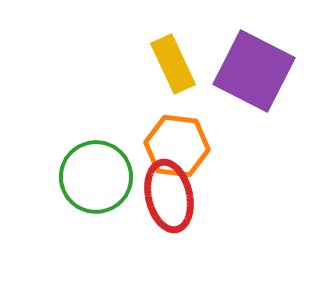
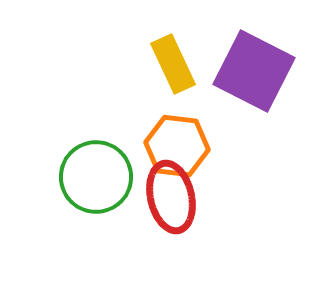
red ellipse: moved 2 px right, 1 px down
